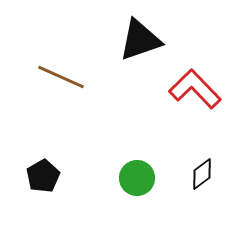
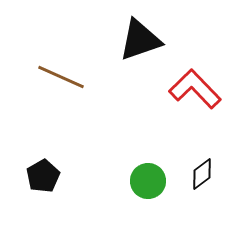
green circle: moved 11 px right, 3 px down
